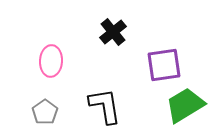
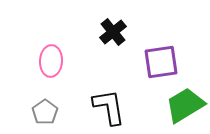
purple square: moved 3 px left, 3 px up
black L-shape: moved 4 px right, 1 px down
